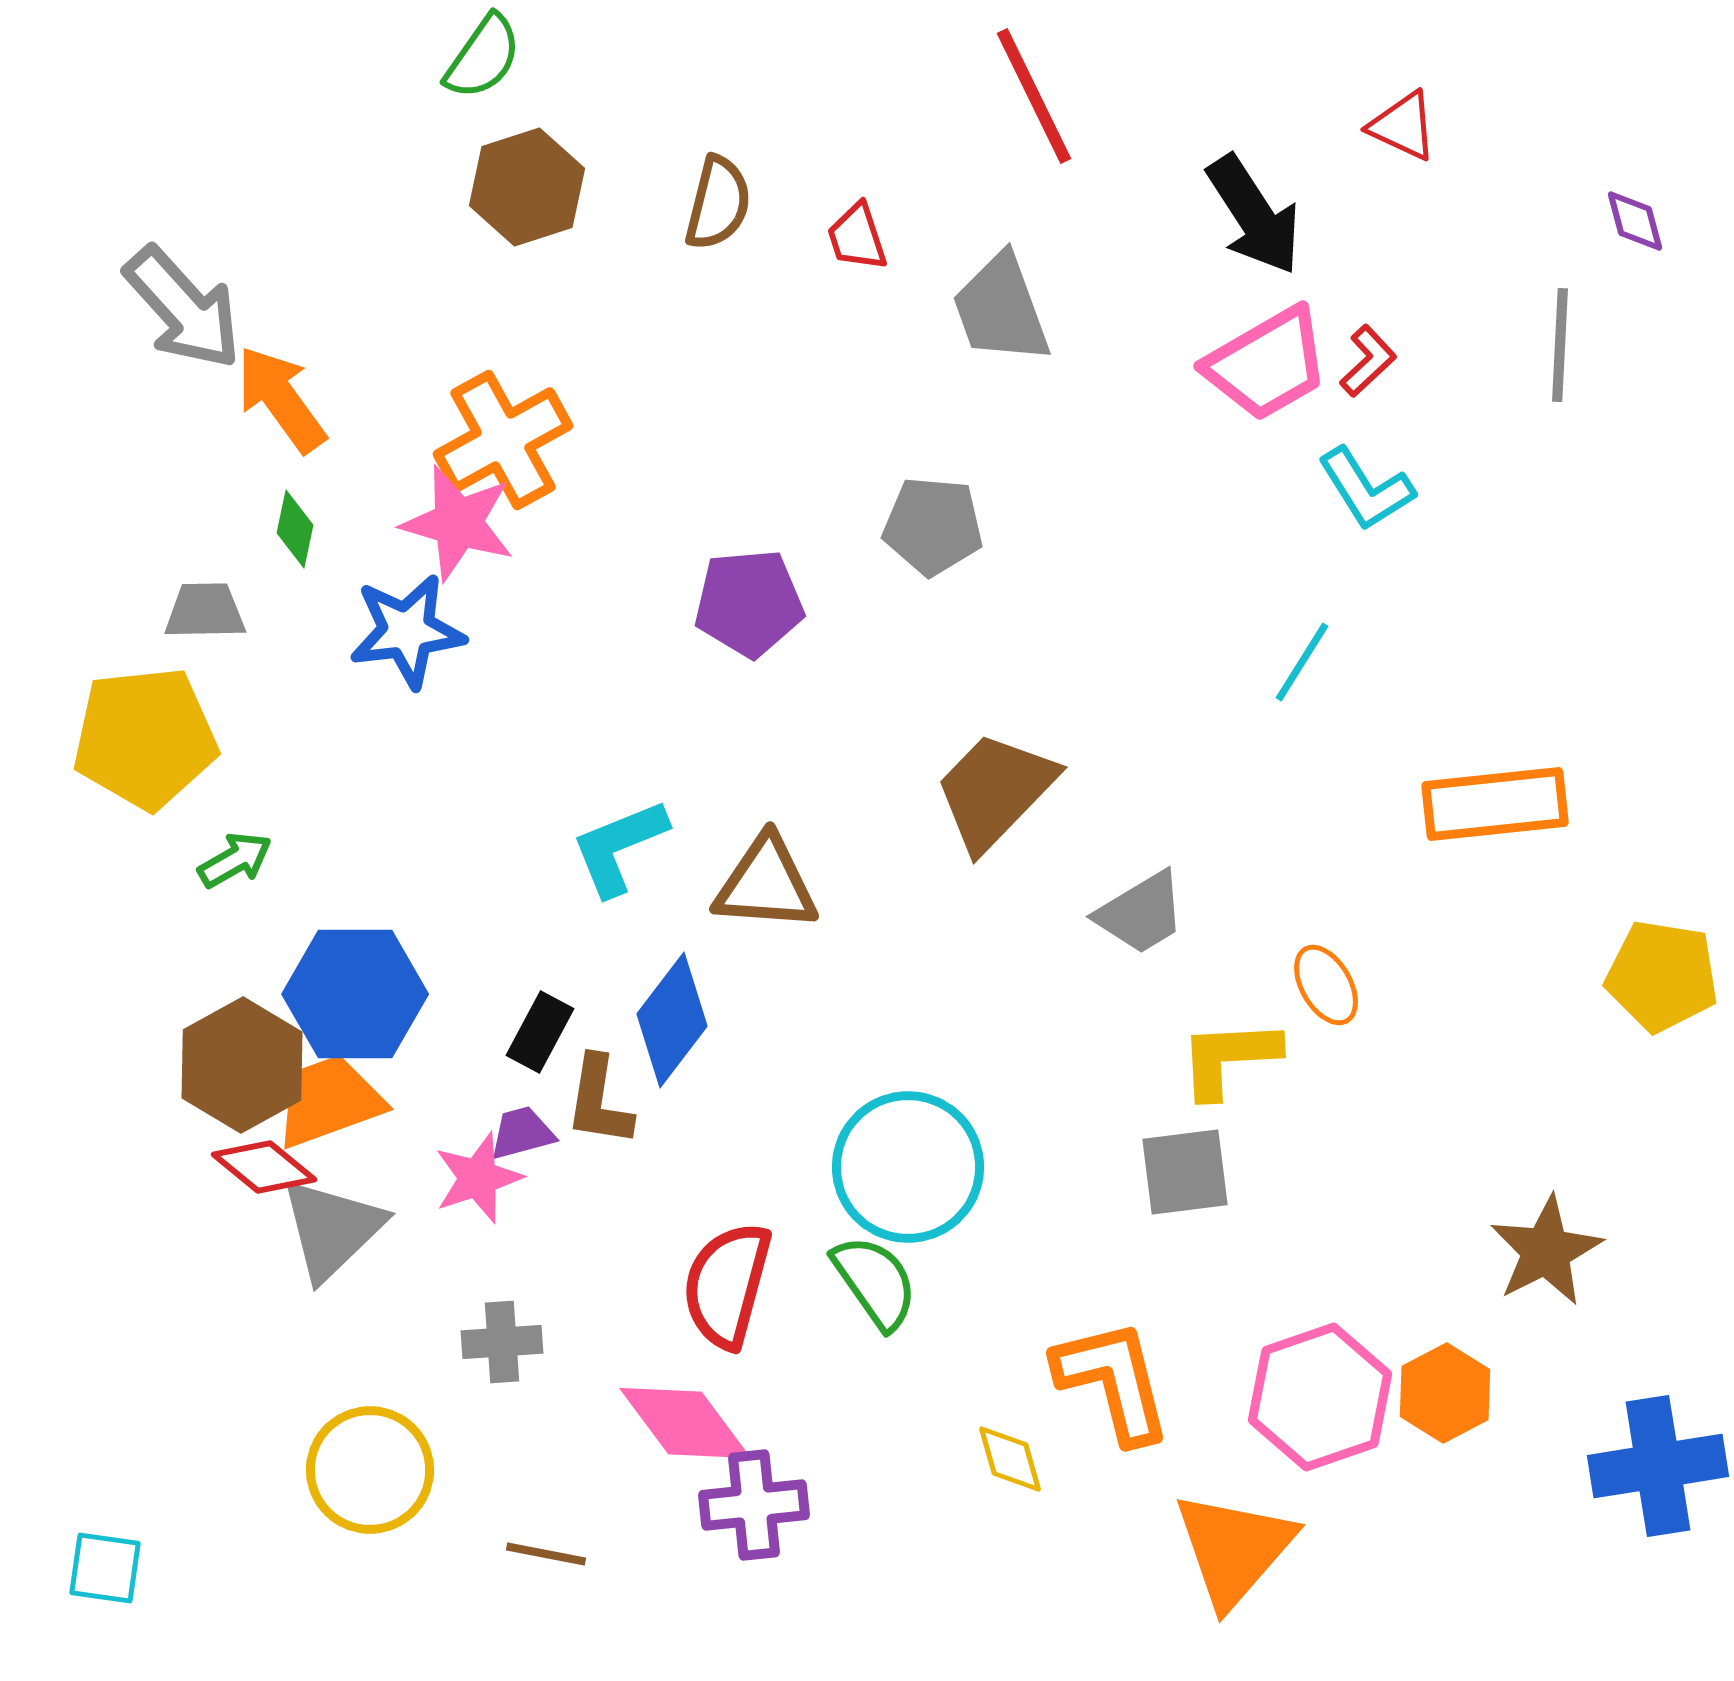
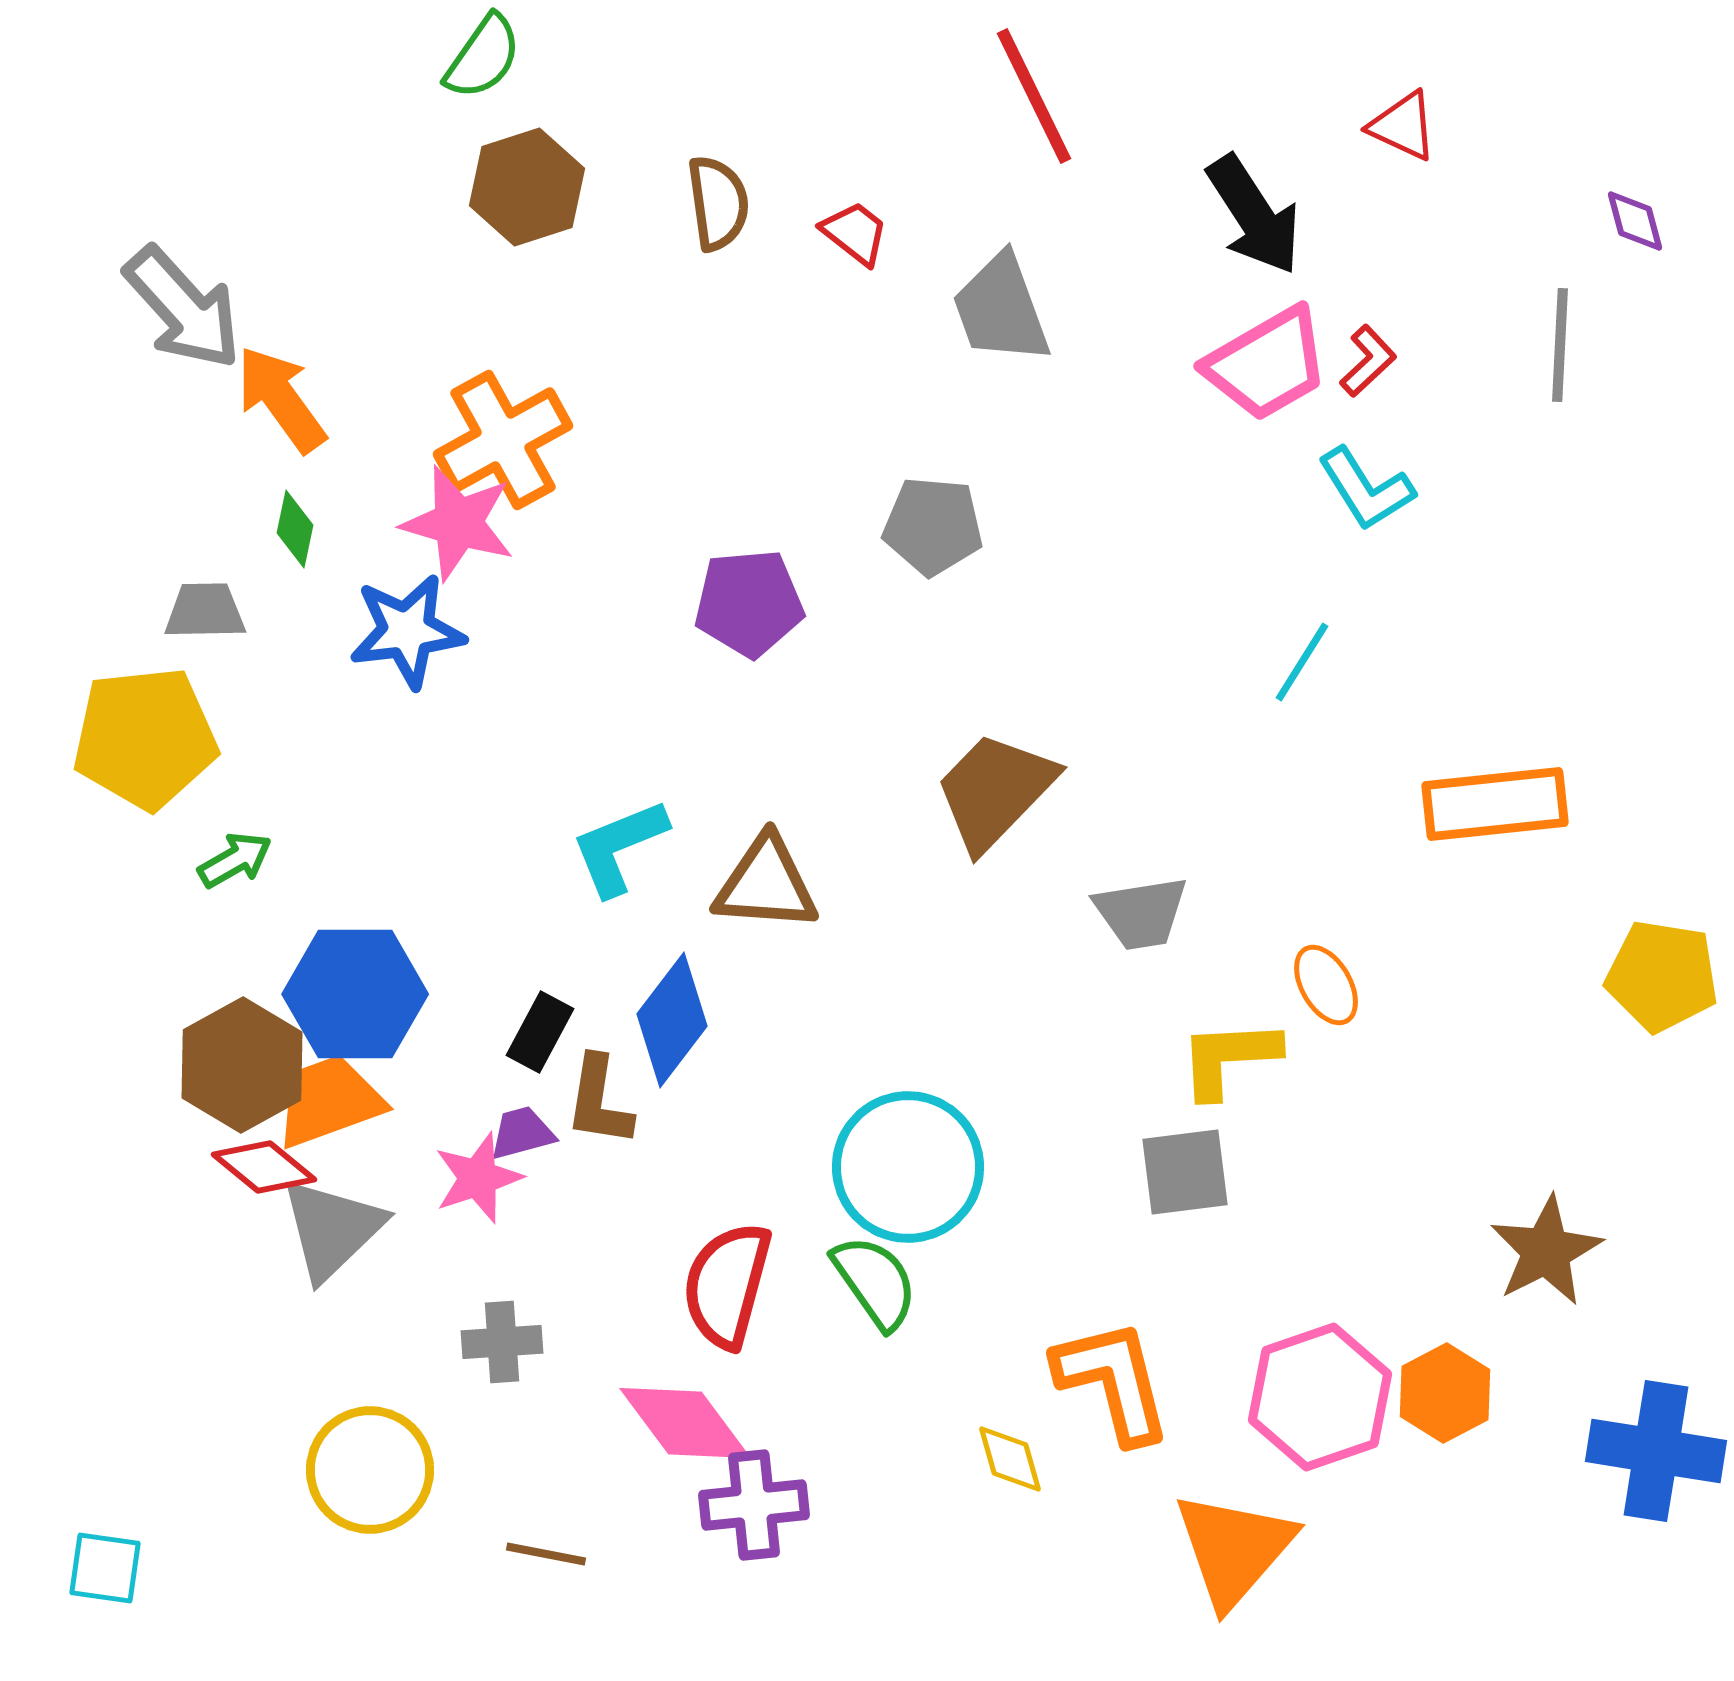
brown semicircle at (718, 203): rotated 22 degrees counterclockwise
red trapezoid at (857, 237): moved 2 px left, 4 px up; rotated 146 degrees clockwise
gray trapezoid at (1141, 913): rotated 22 degrees clockwise
blue cross at (1658, 1466): moved 2 px left, 15 px up; rotated 18 degrees clockwise
